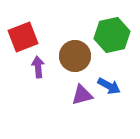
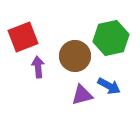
green hexagon: moved 1 px left, 3 px down
